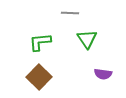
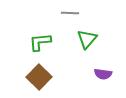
green triangle: rotated 15 degrees clockwise
